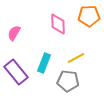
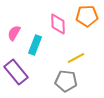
orange pentagon: moved 2 px left
cyan rectangle: moved 9 px left, 18 px up
gray pentagon: moved 2 px left
